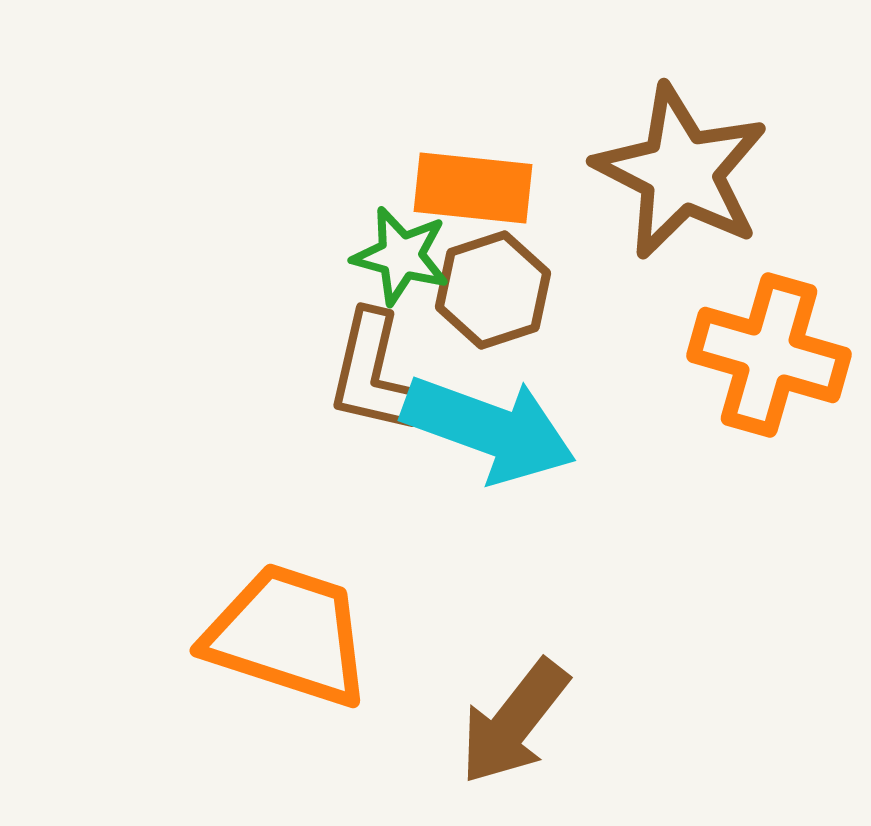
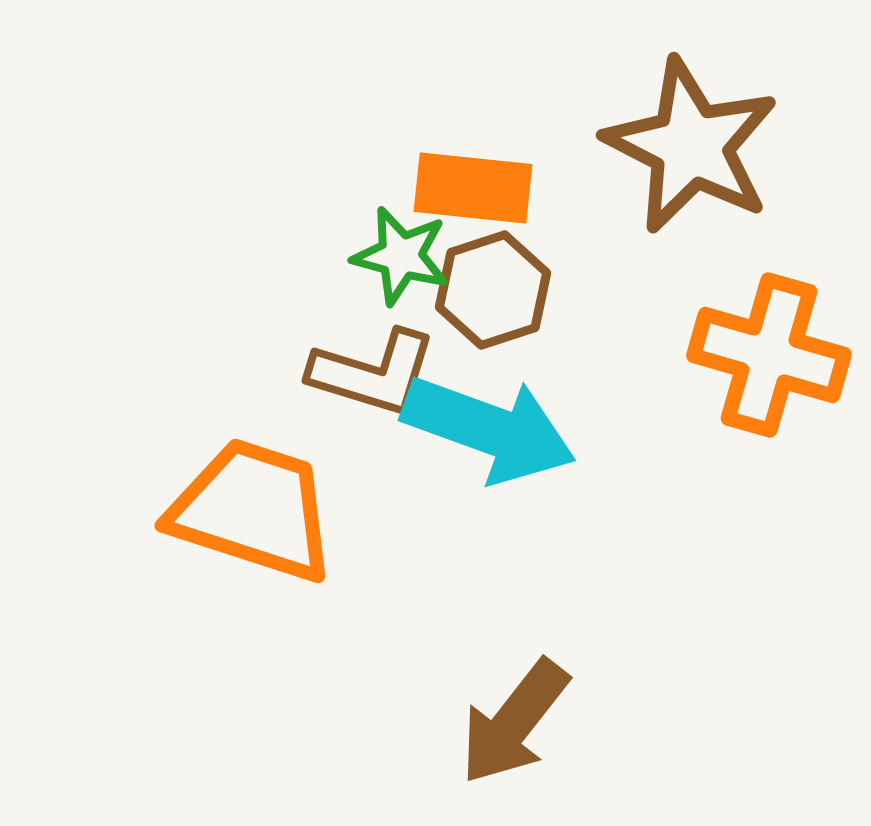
brown star: moved 10 px right, 26 px up
brown L-shape: rotated 86 degrees counterclockwise
orange trapezoid: moved 35 px left, 125 px up
